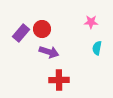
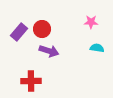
purple rectangle: moved 2 px left, 1 px up
cyan semicircle: rotated 88 degrees clockwise
purple arrow: moved 1 px up
red cross: moved 28 px left, 1 px down
